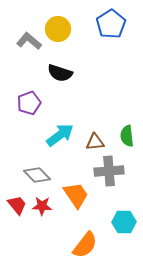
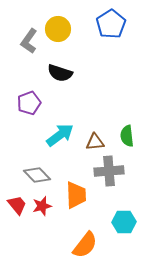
gray L-shape: rotated 95 degrees counterclockwise
orange trapezoid: rotated 32 degrees clockwise
red star: rotated 18 degrees counterclockwise
